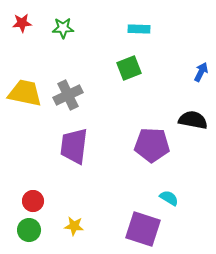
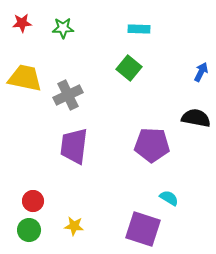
green square: rotated 30 degrees counterclockwise
yellow trapezoid: moved 15 px up
black semicircle: moved 3 px right, 2 px up
